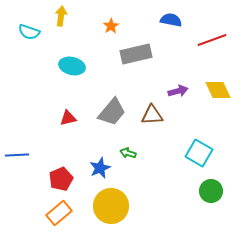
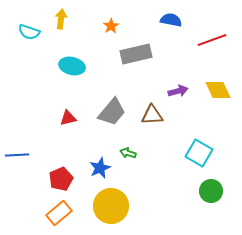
yellow arrow: moved 3 px down
